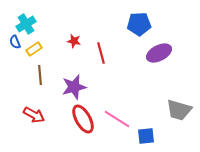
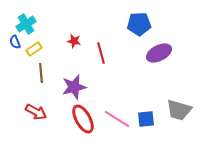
brown line: moved 1 px right, 2 px up
red arrow: moved 2 px right, 3 px up
blue square: moved 17 px up
